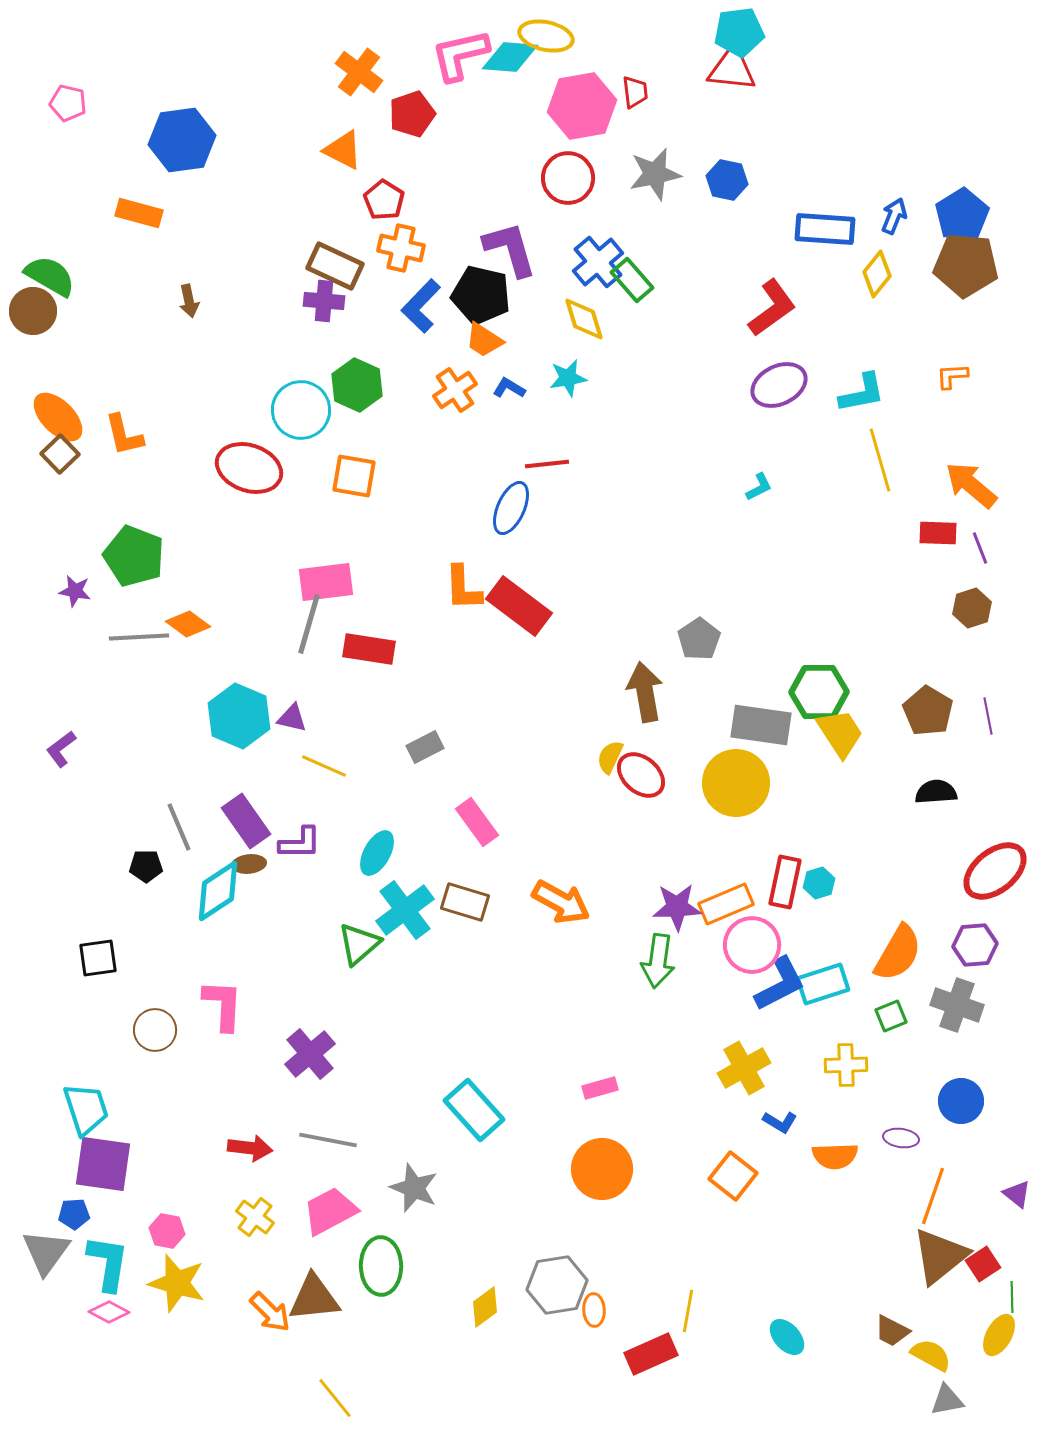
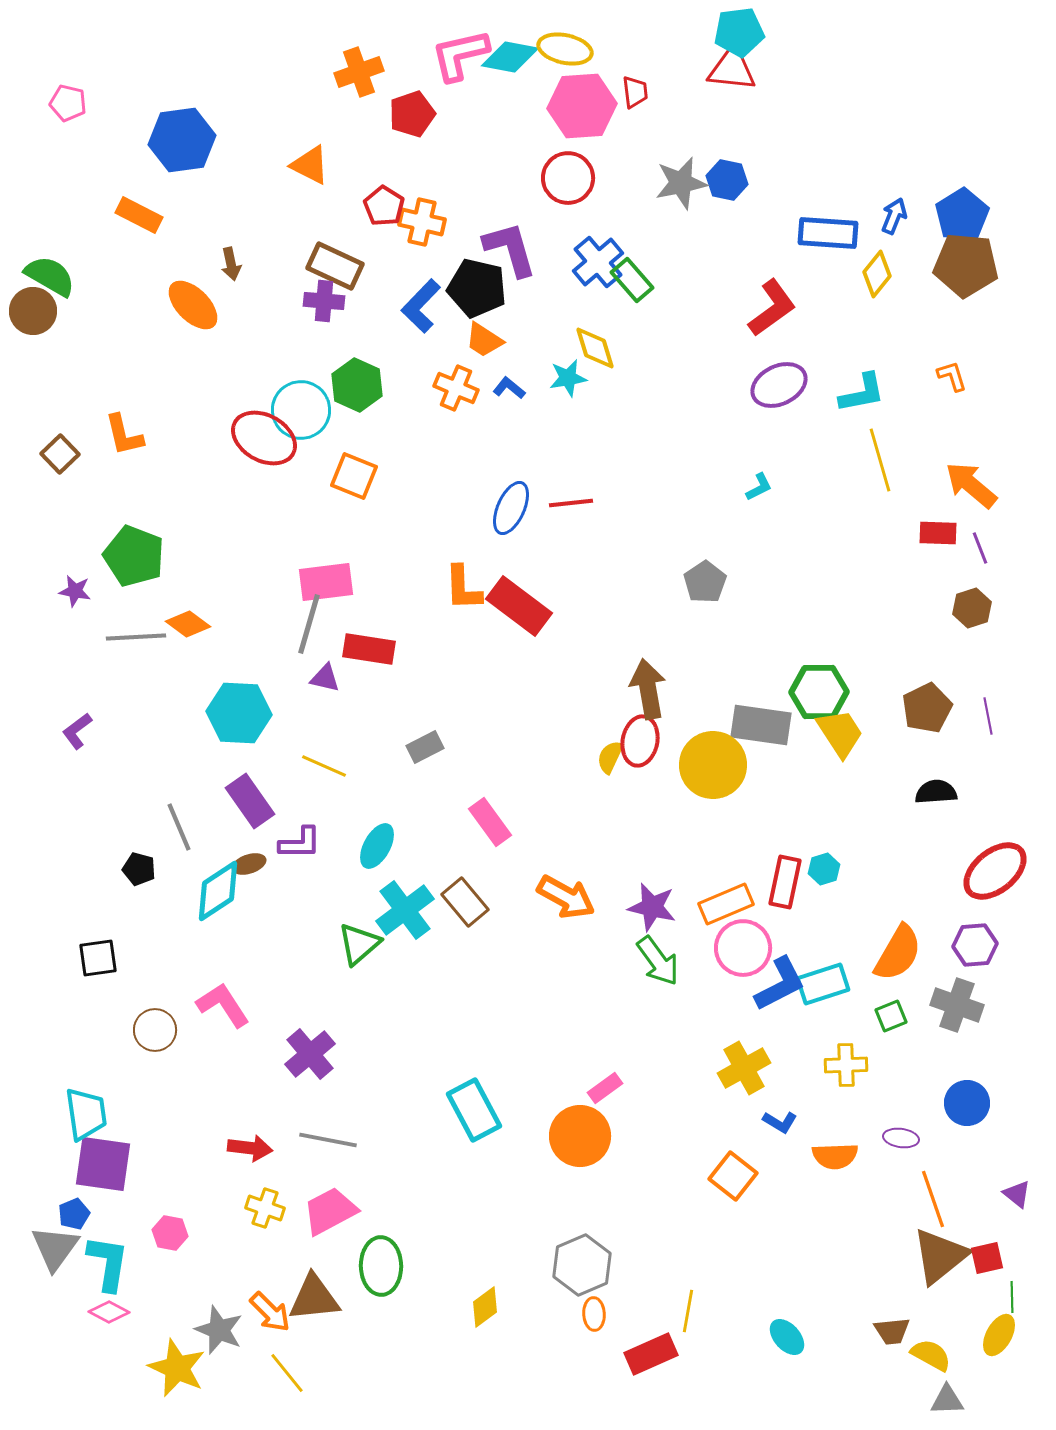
yellow ellipse at (546, 36): moved 19 px right, 13 px down
cyan diamond at (510, 57): rotated 6 degrees clockwise
orange cross at (359, 72): rotated 33 degrees clockwise
pink hexagon at (582, 106): rotated 6 degrees clockwise
orange triangle at (343, 150): moved 33 px left, 15 px down
gray star at (655, 174): moved 26 px right, 9 px down
red pentagon at (384, 200): moved 6 px down
orange rectangle at (139, 213): moved 2 px down; rotated 12 degrees clockwise
blue rectangle at (825, 229): moved 3 px right, 4 px down
orange cross at (401, 248): moved 21 px right, 26 px up
black pentagon at (481, 295): moved 4 px left, 7 px up
brown arrow at (189, 301): moved 42 px right, 37 px up
yellow diamond at (584, 319): moved 11 px right, 29 px down
orange L-shape at (952, 376): rotated 76 degrees clockwise
blue L-shape at (509, 388): rotated 8 degrees clockwise
orange cross at (455, 390): moved 1 px right, 2 px up; rotated 33 degrees counterclockwise
orange ellipse at (58, 417): moved 135 px right, 112 px up
red line at (547, 464): moved 24 px right, 39 px down
red ellipse at (249, 468): moved 15 px right, 30 px up; rotated 10 degrees clockwise
orange square at (354, 476): rotated 12 degrees clockwise
gray line at (139, 637): moved 3 px left
gray pentagon at (699, 639): moved 6 px right, 57 px up
brown arrow at (645, 692): moved 3 px right, 3 px up
brown pentagon at (928, 711): moved 1 px left, 3 px up; rotated 15 degrees clockwise
cyan hexagon at (239, 716): moved 3 px up; rotated 20 degrees counterclockwise
purple triangle at (292, 718): moved 33 px right, 40 px up
purple L-shape at (61, 749): moved 16 px right, 18 px up
red ellipse at (641, 775): moved 1 px left, 34 px up; rotated 60 degrees clockwise
yellow circle at (736, 783): moved 23 px left, 18 px up
purple rectangle at (246, 821): moved 4 px right, 20 px up
pink rectangle at (477, 822): moved 13 px right
cyan ellipse at (377, 853): moved 7 px up
brown ellipse at (249, 864): rotated 12 degrees counterclockwise
black pentagon at (146, 866): moved 7 px left, 3 px down; rotated 16 degrees clockwise
cyan hexagon at (819, 883): moved 5 px right, 14 px up
brown rectangle at (465, 902): rotated 33 degrees clockwise
orange arrow at (561, 902): moved 5 px right, 5 px up
purple star at (677, 907): moved 25 px left; rotated 15 degrees clockwise
pink circle at (752, 945): moved 9 px left, 3 px down
green arrow at (658, 961): rotated 44 degrees counterclockwise
pink L-shape at (223, 1005): rotated 36 degrees counterclockwise
pink rectangle at (600, 1088): moved 5 px right; rotated 20 degrees counterclockwise
blue circle at (961, 1101): moved 6 px right, 2 px down
cyan trapezoid at (86, 1109): moved 5 px down; rotated 10 degrees clockwise
cyan rectangle at (474, 1110): rotated 14 degrees clockwise
orange circle at (602, 1169): moved 22 px left, 33 px up
gray star at (414, 1188): moved 195 px left, 142 px down
orange line at (933, 1196): moved 3 px down; rotated 38 degrees counterclockwise
blue pentagon at (74, 1214): rotated 20 degrees counterclockwise
yellow cross at (255, 1217): moved 10 px right, 9 px up; rotated 18 degrees counterclockwise
pink hexagon at (167, 1231): moved 3 px right, 2 px down
gray triangle at (46, 1252): moved 9 px right, 4 px up
red square at (983, 1264): moved 4 px right, 6 px up; rotated 20 degrees clockwise
yellow star at (177, 1283): moved 85 px down; rotated 8 degrees clockwise
gray hexagon at (557, 1285): moved 25 px right, 20 px up; rotated 14 degrees counterclockwise
orange ellipse at (594, 1310): moved 4 px down
brown trapezoid at (892, 1331): rotated 33 degrees counterclockwise
yellow line at (335, 1398): moved 48 px left, 25 px up
gray triangle at (947, 1400): rotated 9 degrees clockwise
